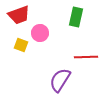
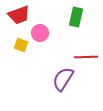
purple semicircle: moved 3 px right, 1 px up
